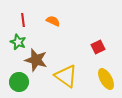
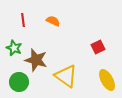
green star: moved 4 px left, 6 px down
yellow ellipse: moved 1 px right, 1 px down
